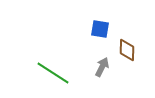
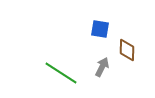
green line: moved 8 px right
